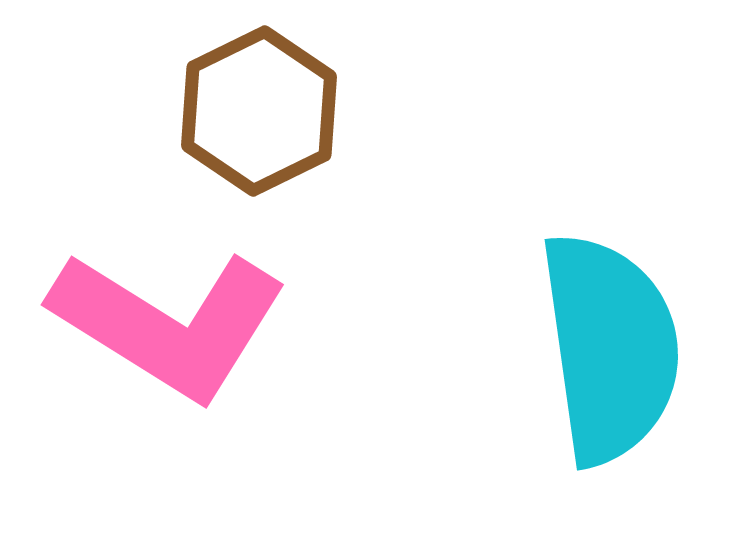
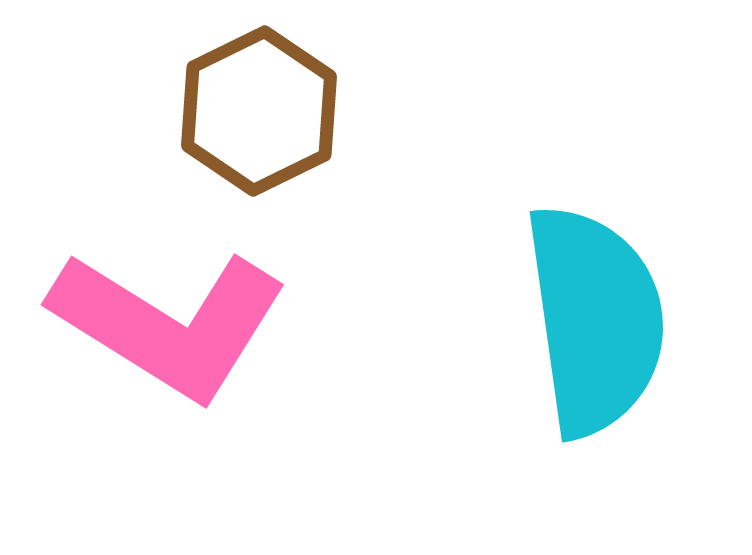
cyan semicircle: moved 15 px left, 28 px up
